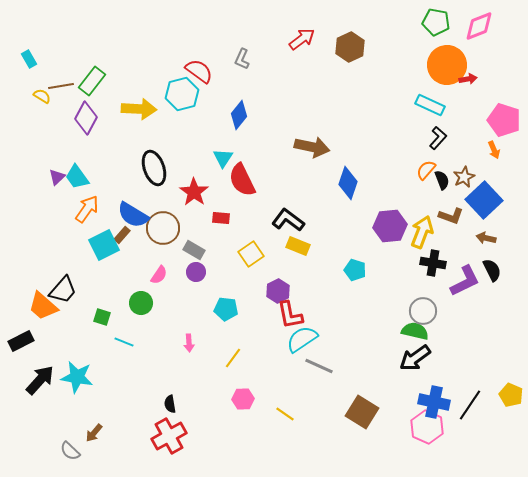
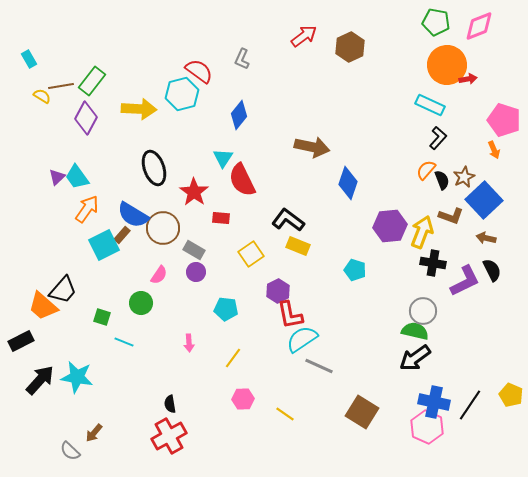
red arrow at (302, 39): moved 2 px right, 3 px up
